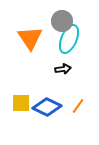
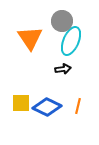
cyan ellipse: moved 2 px right, 2 px down
orange line: rotated 21 degrees counterclockwise
